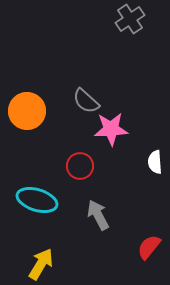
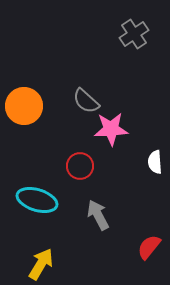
gray cross: moved 4 px right, 15 px down
orange circle: moved 3 px left, 5 px up
